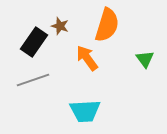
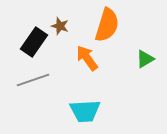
green triangle: rotated 36 degrees clockwise
